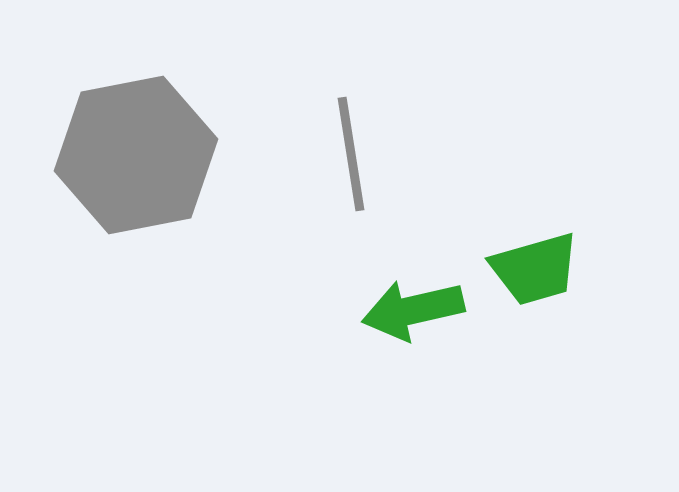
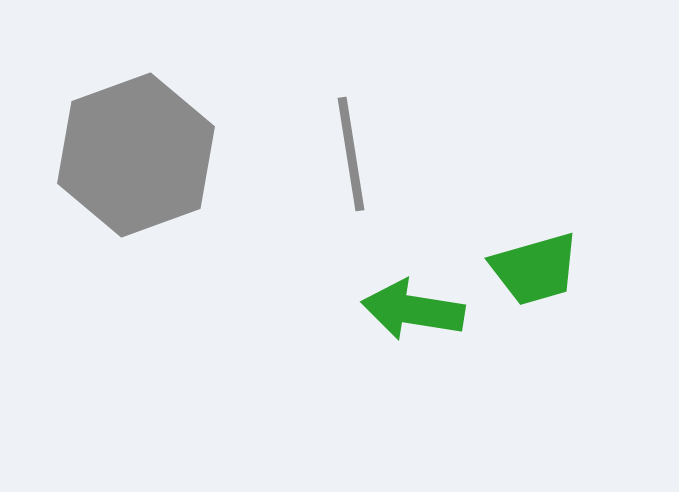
gray hexagon: rotated 9 degrees counterclockwise
green arrow: rotated 22 degrees clockwise
